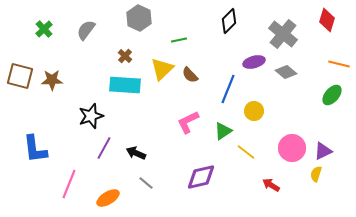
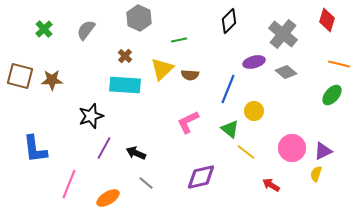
brown semicircle: rotated 42 degrees counterclockwise
green triangle: moved 7 px right, 2 px up; rotated 48 degrees counterclockwise
